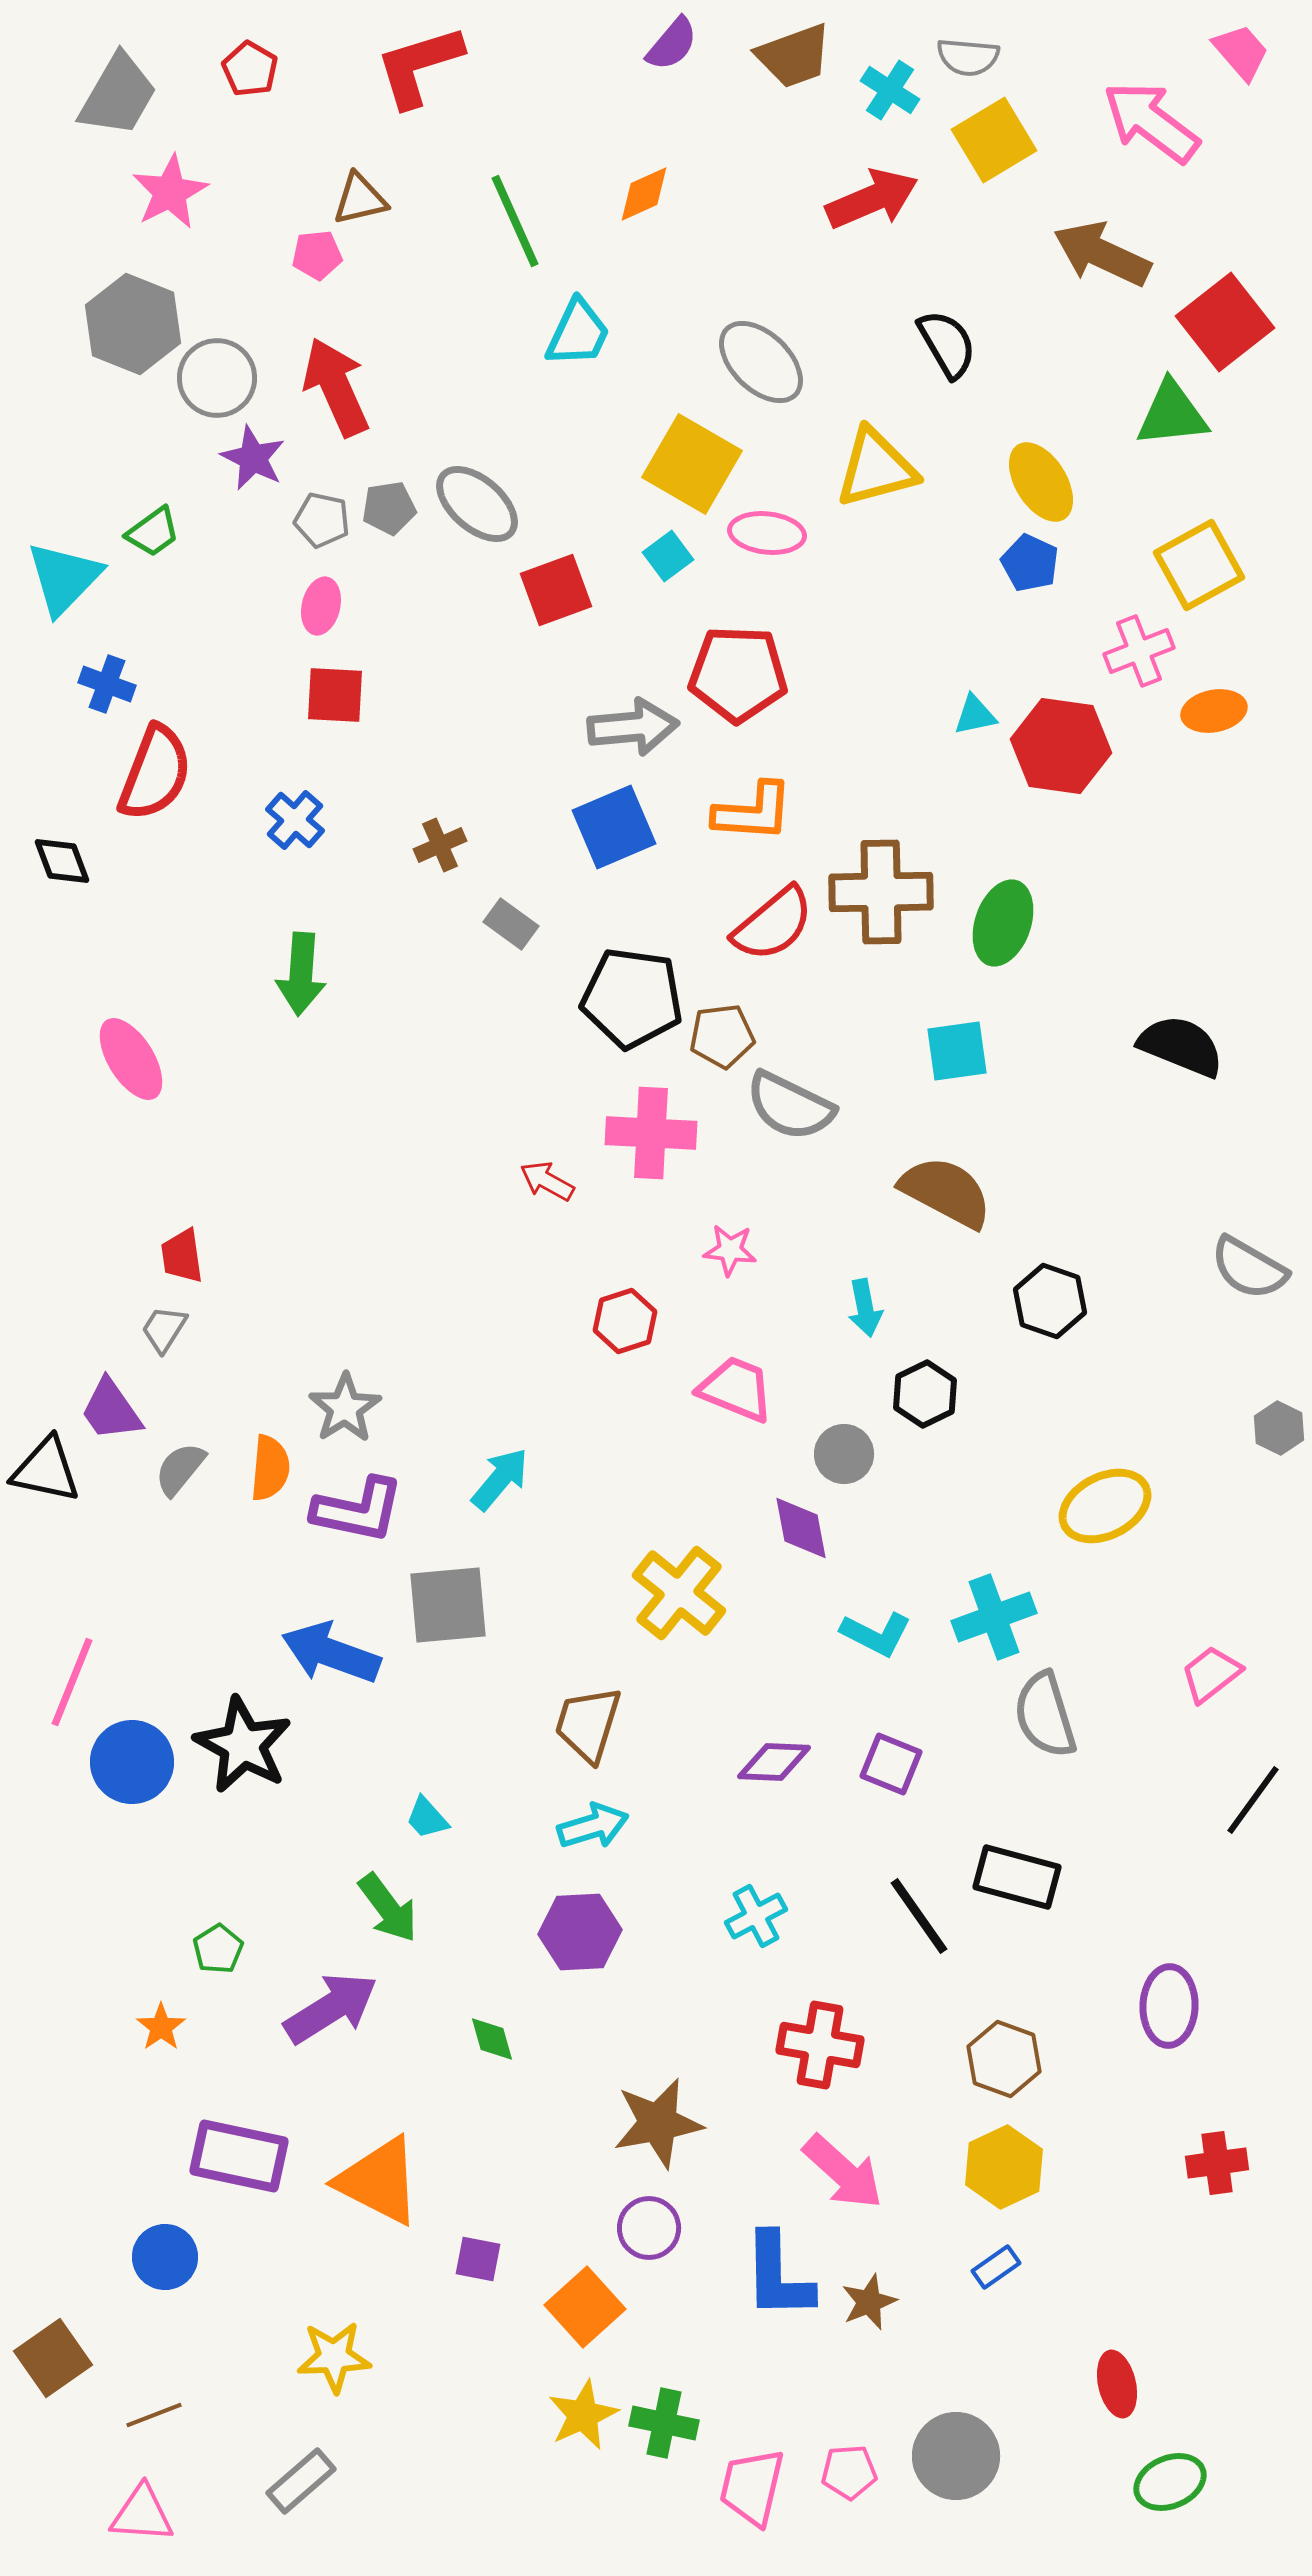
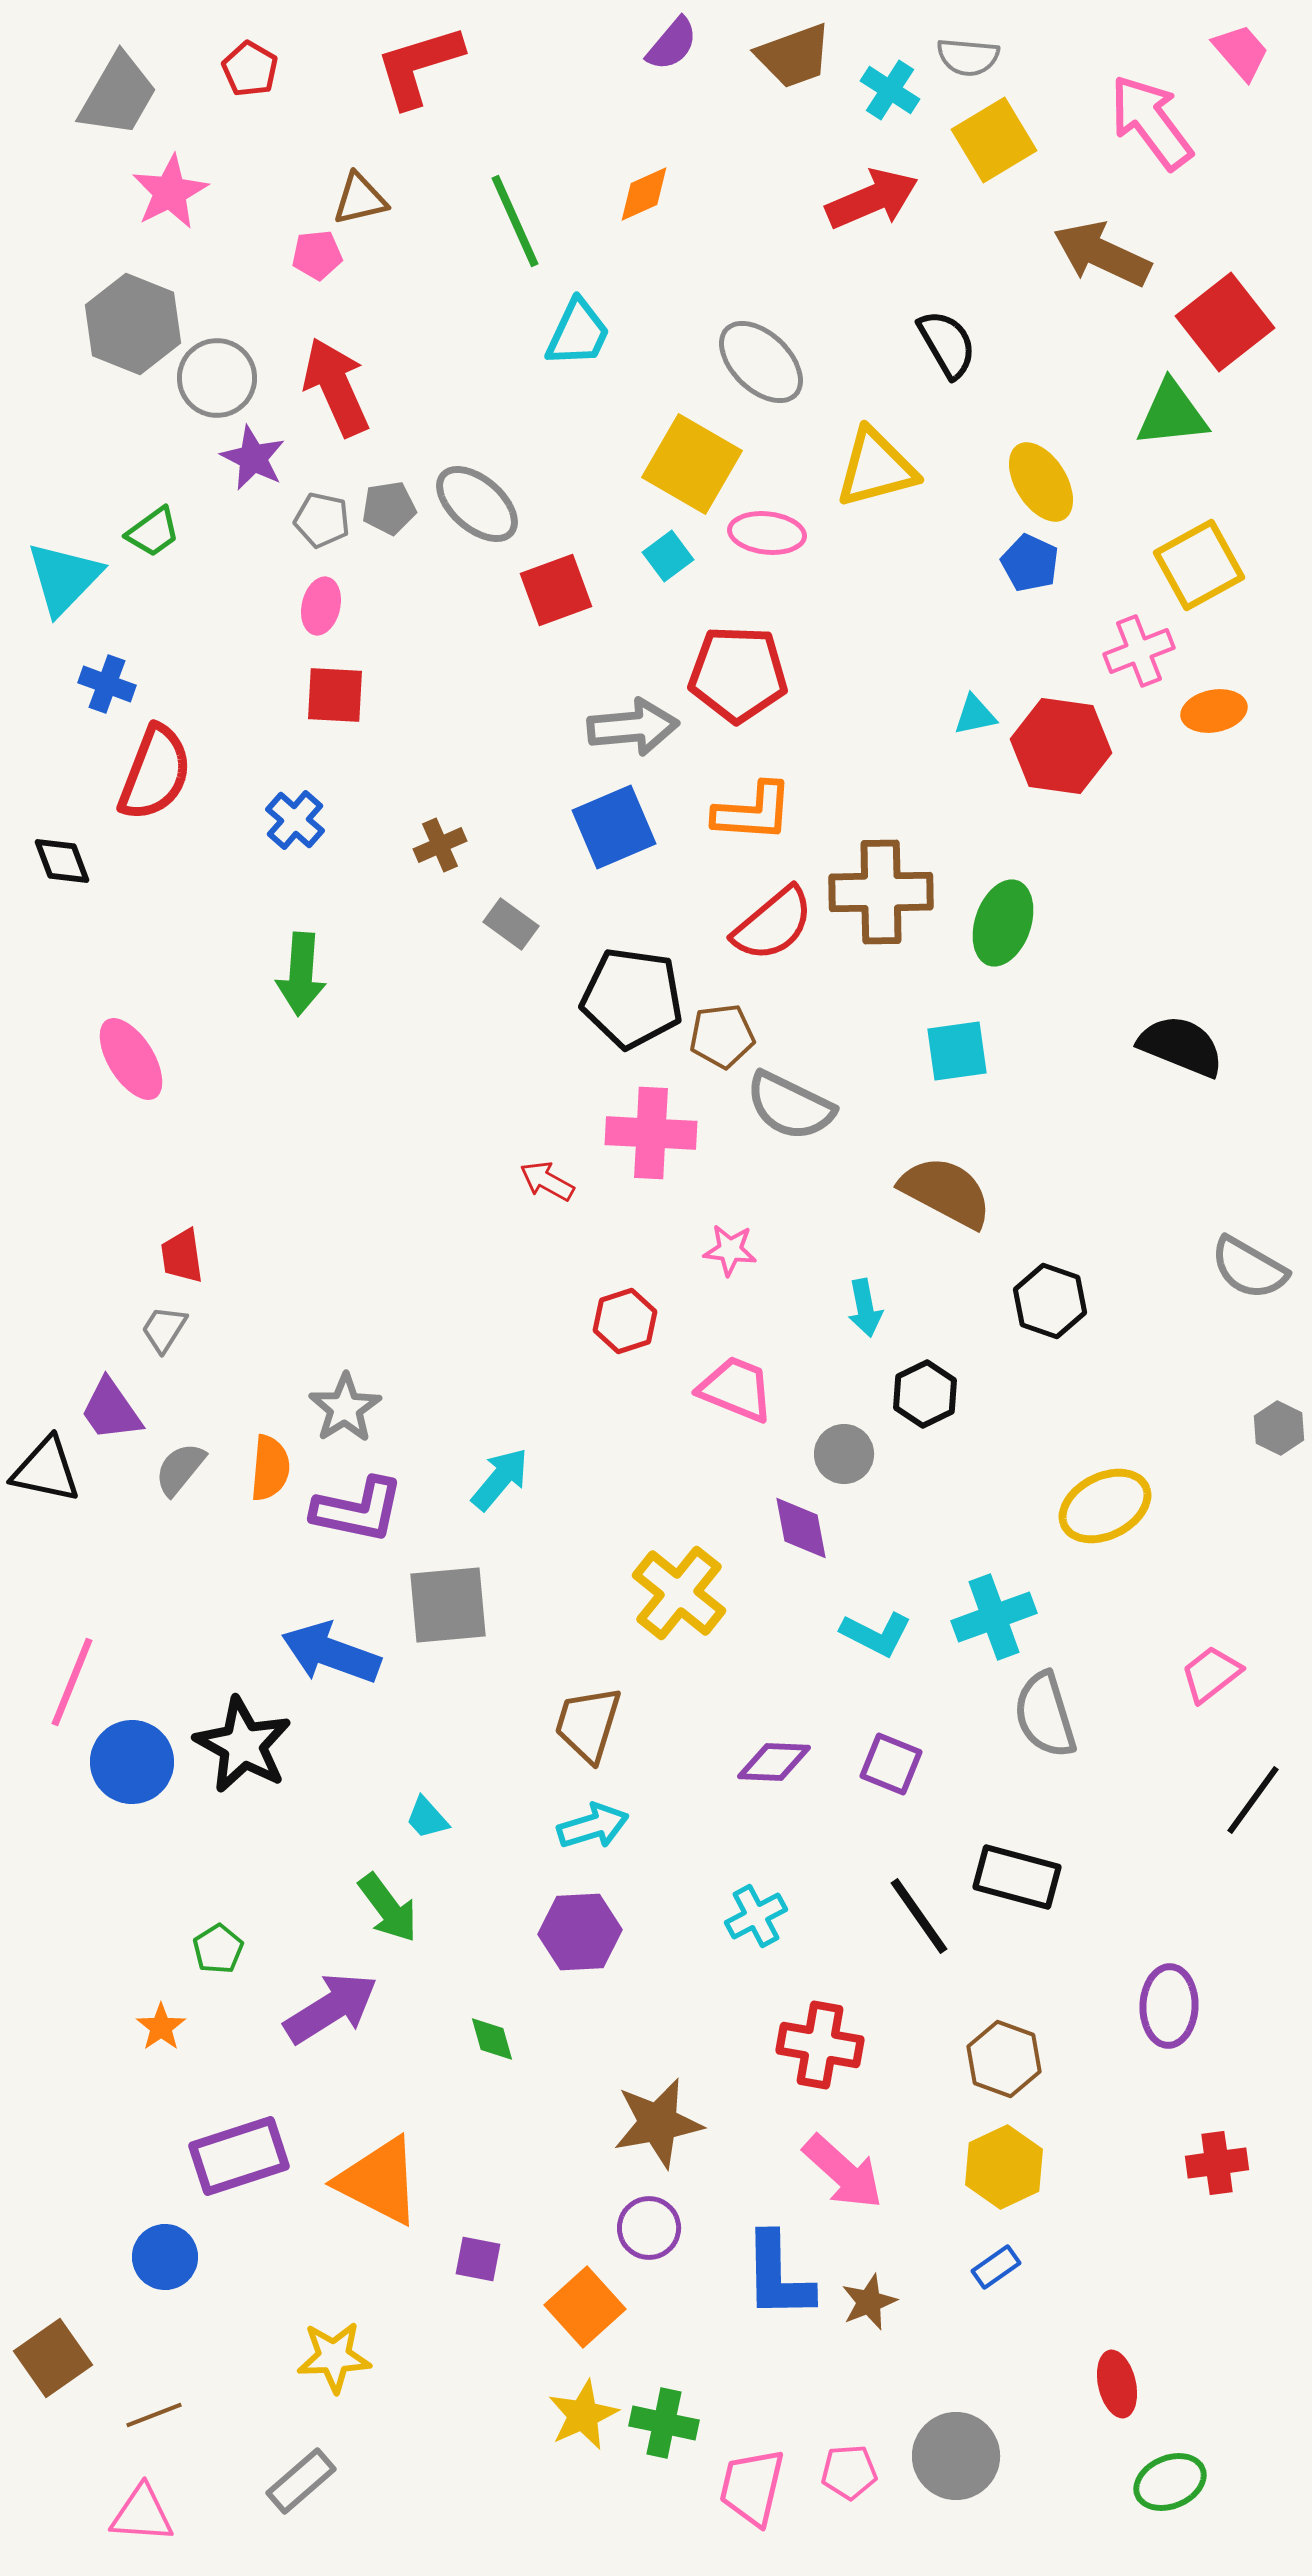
pink arrow at (1151, 122): rotated 16 degrees clockwise
purple rectangle at (239, 2156): rotated 30 degrees counterclockwise
